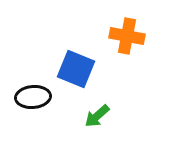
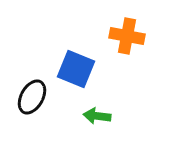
black ellipse: moved 1 px left; rotated 56 degrees counterclockwise
green arrow: rotated 48 degrees clockwise
